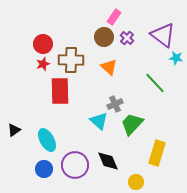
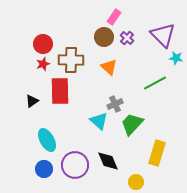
purple triangle: rotated 8 degrees clockwise
green line: rotated 75 degrees counterclockwise
black triangle: moved 18 px right, 29 px up
